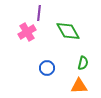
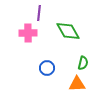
pink cross: moved 1 px right, 1 px down; rotated 30 degrees clockwise
orange triangle: moved 2 px left, 2 px up
